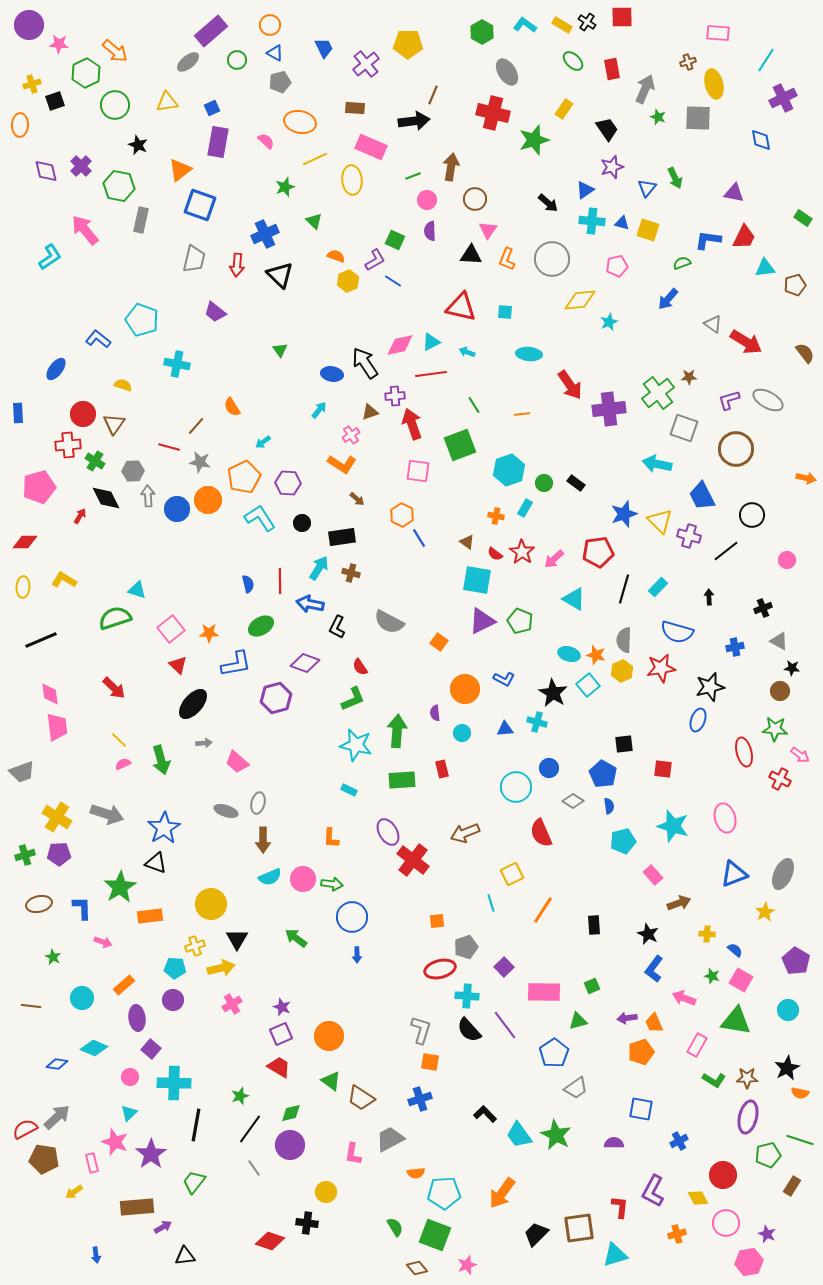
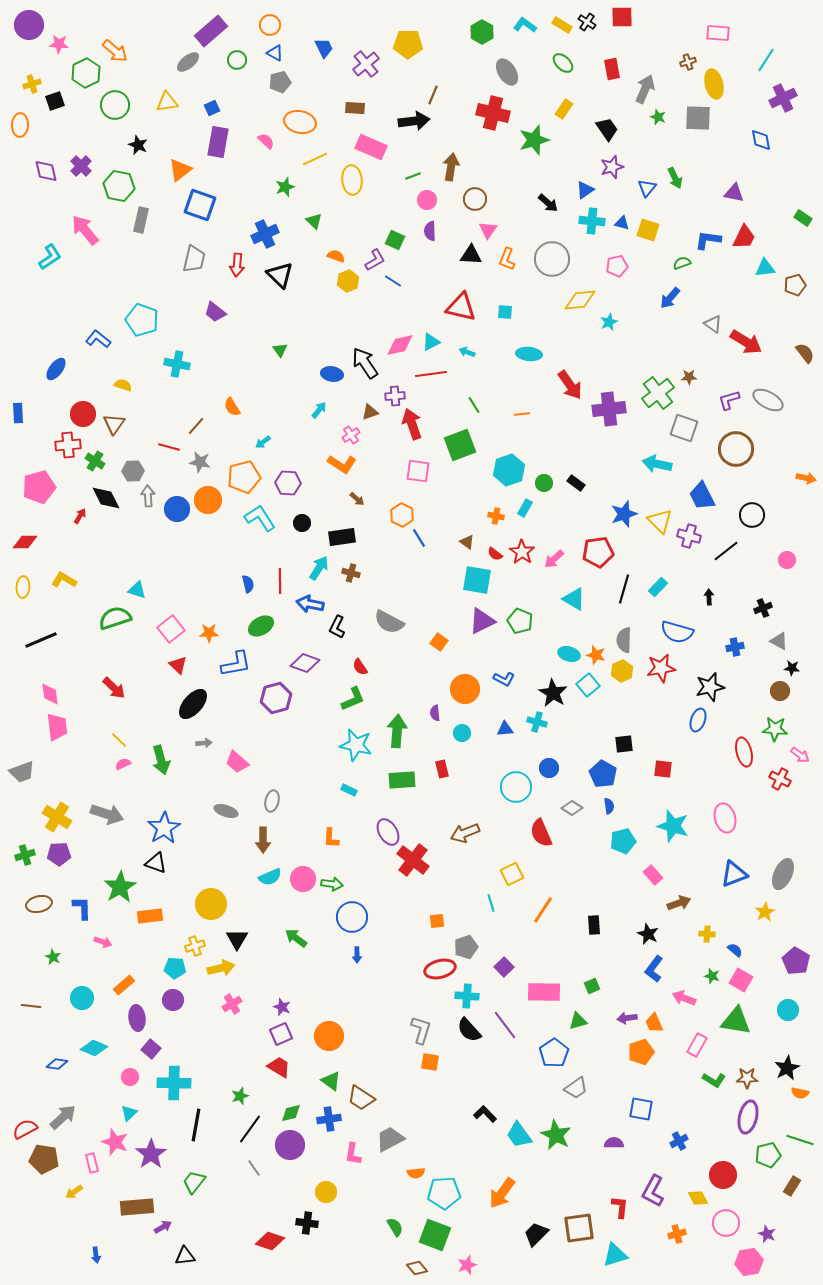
green ellipse at (573, 61): moved 10 px left, 2 px down
blue arrow at (668, 299): moved 2 px right, 1 px up
orange pentagon at (244, 477): rotated 12 degrees clockwise
gray diamond at (573, 801): moved 1 px left, 7 px down
gray ellipse at (258, 803): moved 14 px right, 2 px up
blue cross at (420, 1099): moved 91 px left, 20 px down; rotated 10 degrees clockwise
gray arrow at (57, 1117): moved 6 px right
